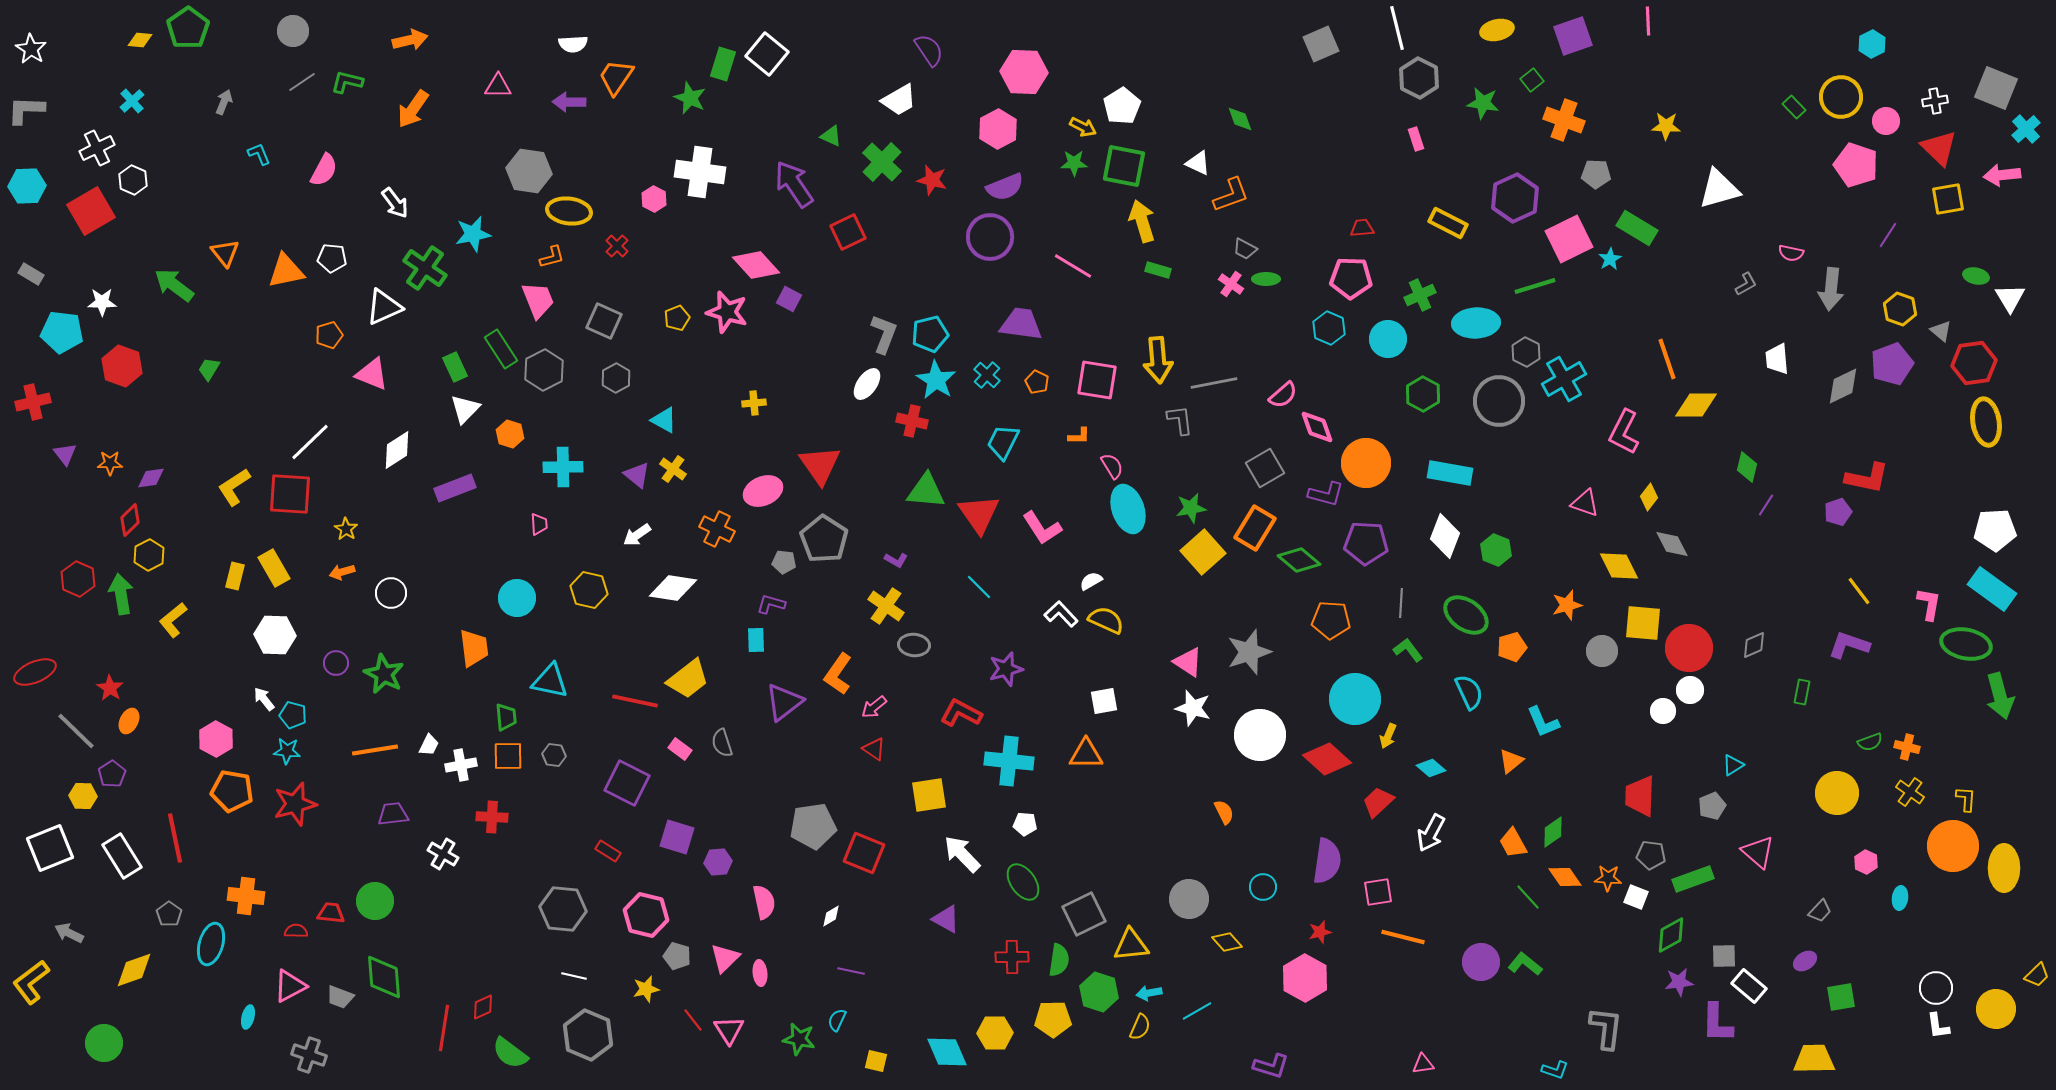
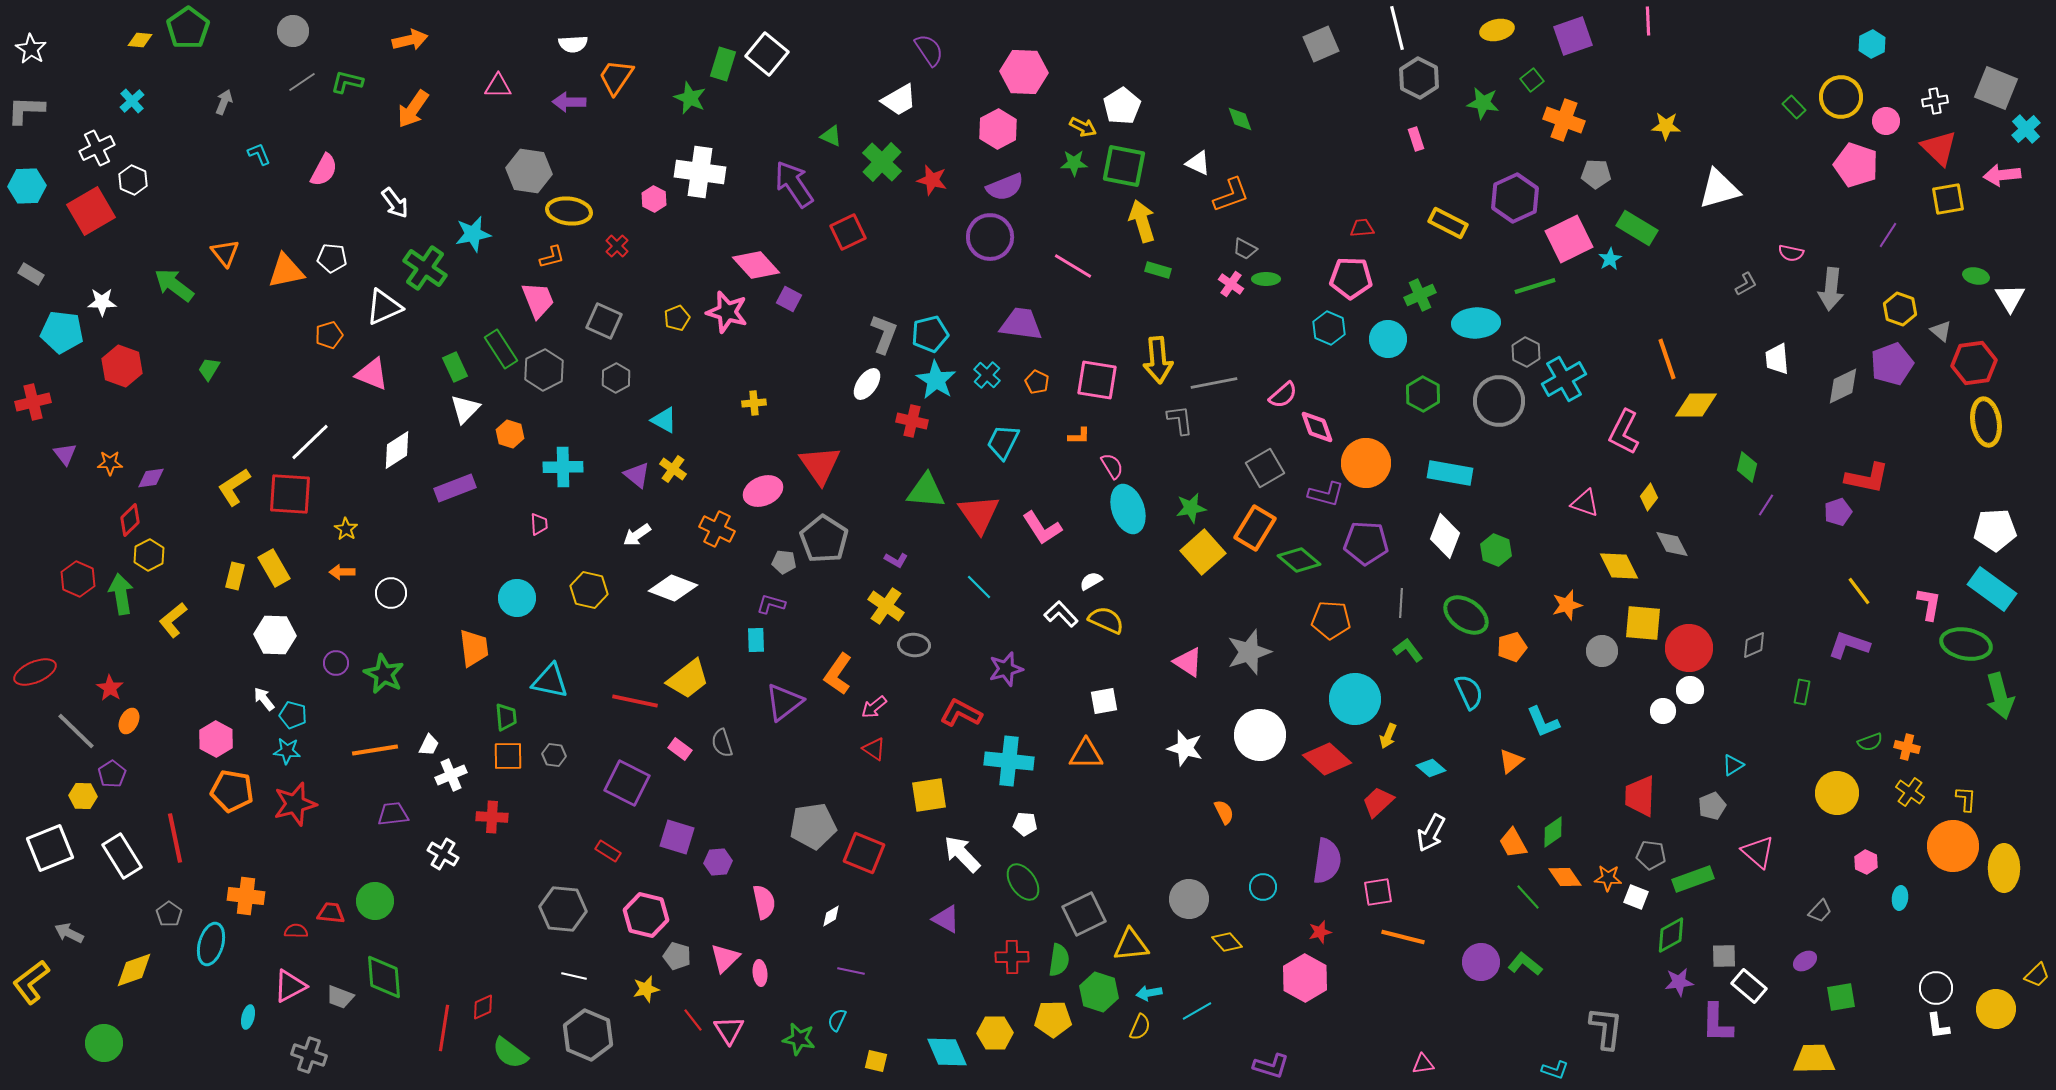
orange arrow at (342, 572): rotated 15 degrees clockwise
white diamond at (673, 588): rotated 12 degrees clockwise
white star at (1193, 708): moved 8 px left, 40 px down
white cross at (461, 765): moved 10 px left, 10 px down; rotated 12 degrees counterclockwise
